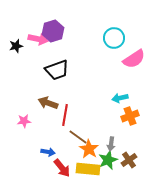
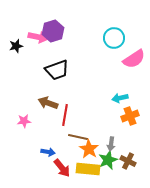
pink arrow: moved 2 px up
brown line: rotated 24 degrees counterclockwise
brown cross: moved 1 px left, 1 px down; rotated 28 degrees counterclockwise
